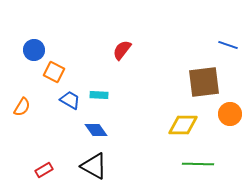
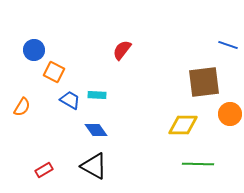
cyan rectangle: moved 2 px left
